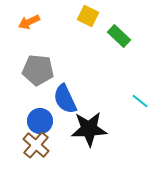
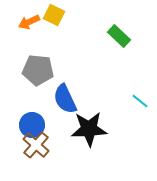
yellow square: moved 34 px left, 1 px up
blue circle: moved 8 px left, 4 px down
